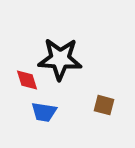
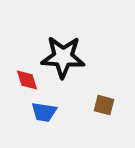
black star: moved 3 px right, 2 px up
